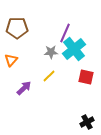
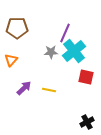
cyan cross: moved 2 px down
yellow line: moved 14 px down; rotated 56 degrees clockwise
